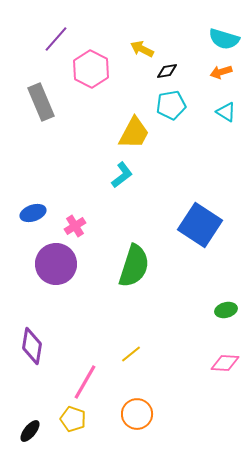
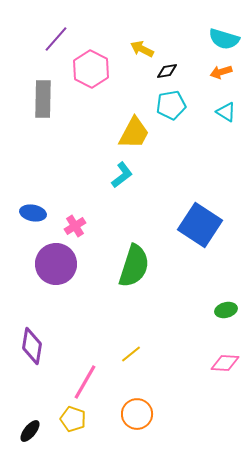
gray rectangle: moved 2 px right, 3 px up; rotated 24 degrees clockwise
blue ellipse: rotated 30 degrees clockwise
